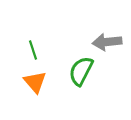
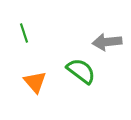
green line: moved 9 px left, 17 px up
green semicircle: rotated 100 degrees clockwise
